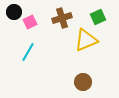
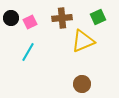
black circle: moved 3 px left, 6 px down
brown cross: rotated 12 degrees clockwise
yellow triangle: moved 3 px left, 1 px down
brown circle: moved 1 px left, 2 px down
